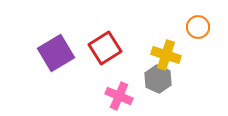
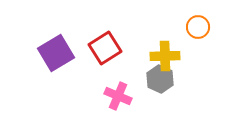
yellow cross: moved 1 px left, 1 px down; rotated 20 degrees counterclockwise
gray hexagon: moved 2 px right
pink cross: moved 1 px left
